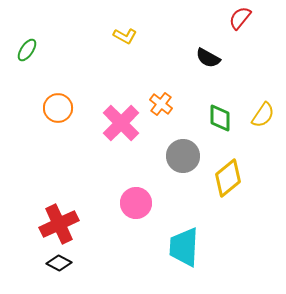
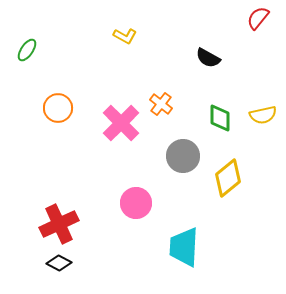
red semicircle: moved 18 px right
yellow semicircle: rotated 44 degrees clockwise
